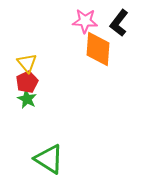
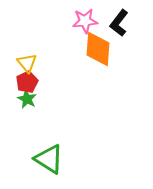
pink star: rotated 10 degrees counterclockwise
